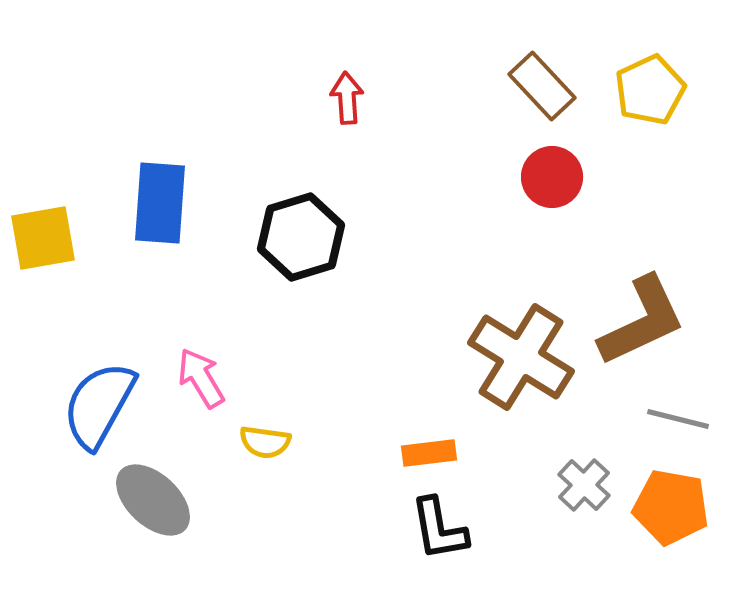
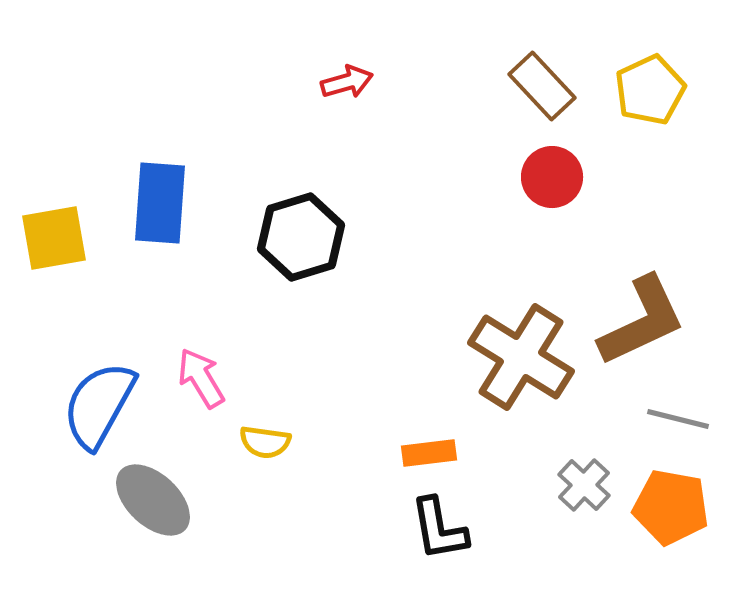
red arrow: moved 16 px up; rotated 78 degrees clockwise
yellow square: moved 11 px right
